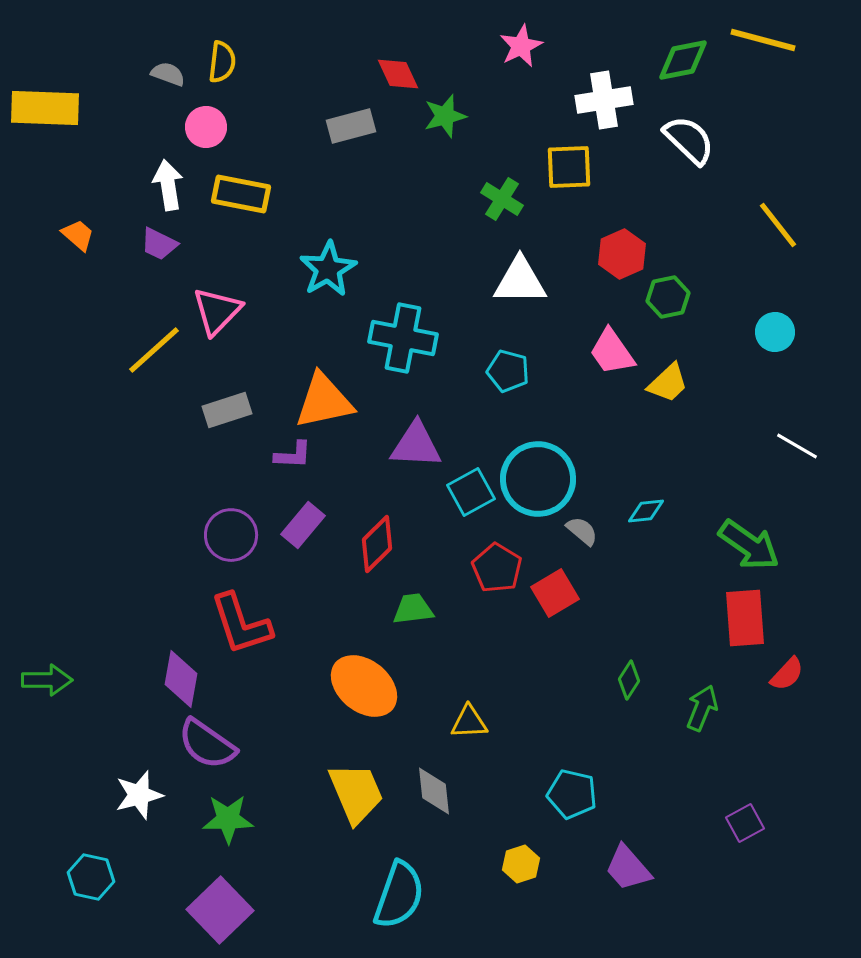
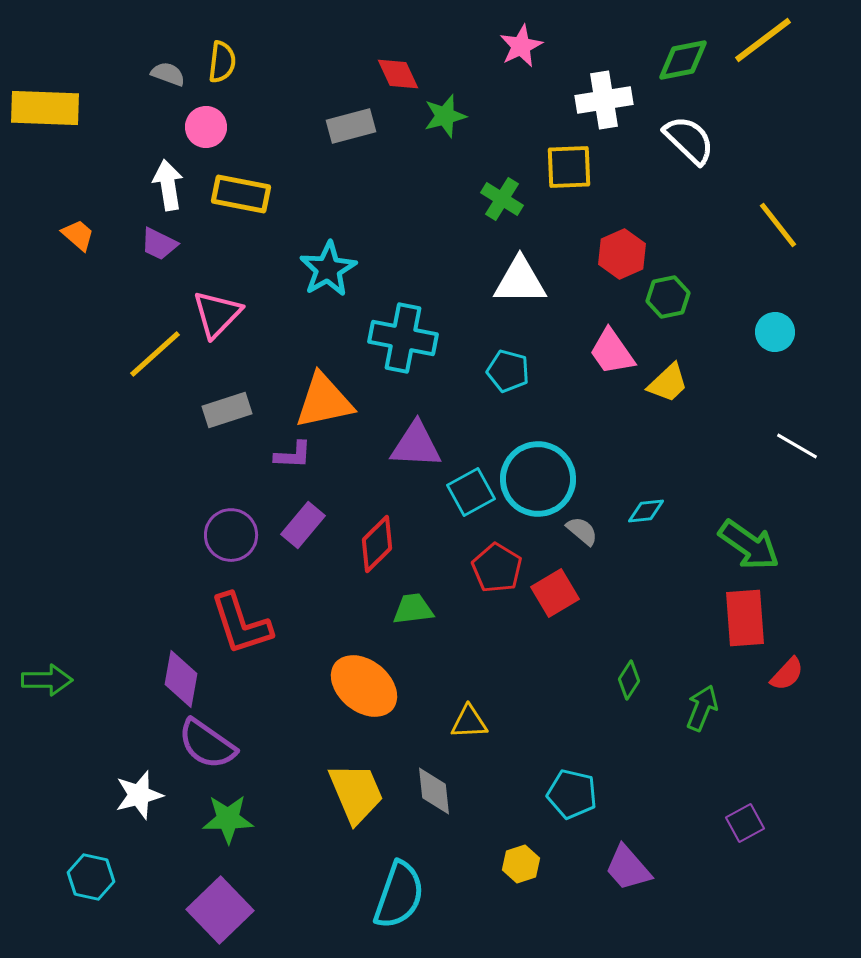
yellow line at (763, 40): rotated 52 degrees counterclockwise
pink triangle at (217, 311): moved 3 px down
yellow line at (154, 350): moved 1 px right, 4 px down
